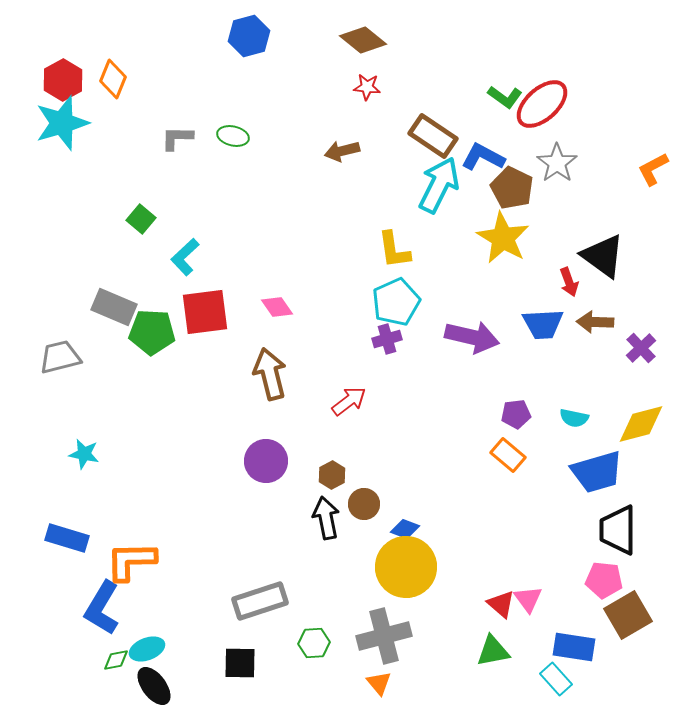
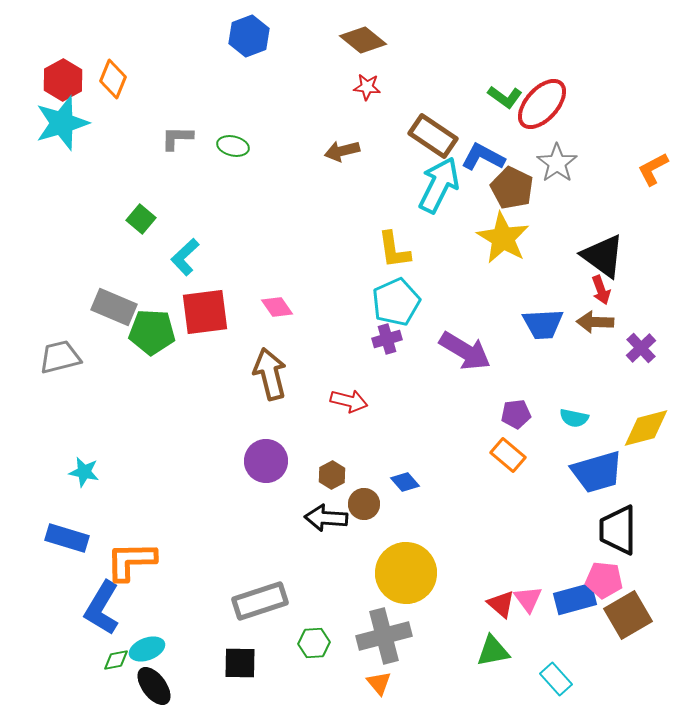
blue hexagon at (249, 36): rotated 6 degrees counterclockwise
red ellipse at (542, 104): rotated 6 degrees counterclockwise
green ellipse at (233, 136): moved 10 px down
red arrow at (569, 282): moved 32 px right, 8 px down
purple arrow at (472, 337): moved 7 px left, 14 px down; rotated 18 degrees clockwise
red arrow at (349, 401): rotated 51 degrees clockwise
yellow diamond at (641, 424): moved 5 px right, 4 px down
cyan star at (84, 454): moved 18 px down
black arrow at (326, 518): rotated 75 degrees counterclockwise
blue diamond at (405, 529): moved 47 px up; rotated 28 degrees clockwise
yellow circle at (406, 567): moved 6 px down
blue rectangle at (574, 647): moved 1 px right, 48 px up; rotated 24 degrees counterclockwise
